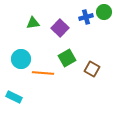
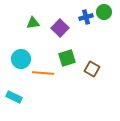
green square: rotated 12 degrees clockwise
